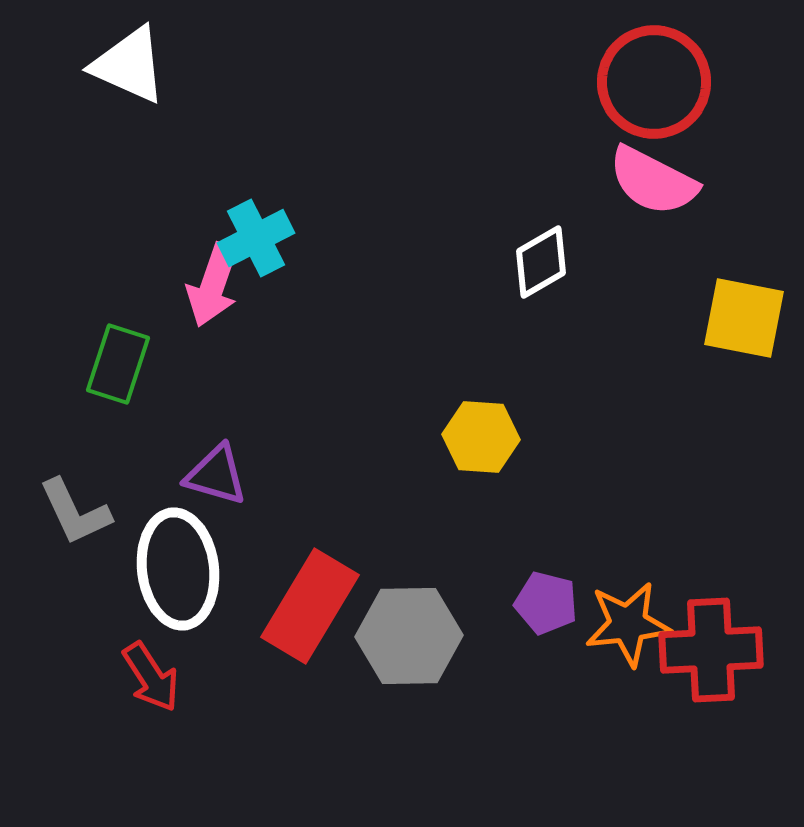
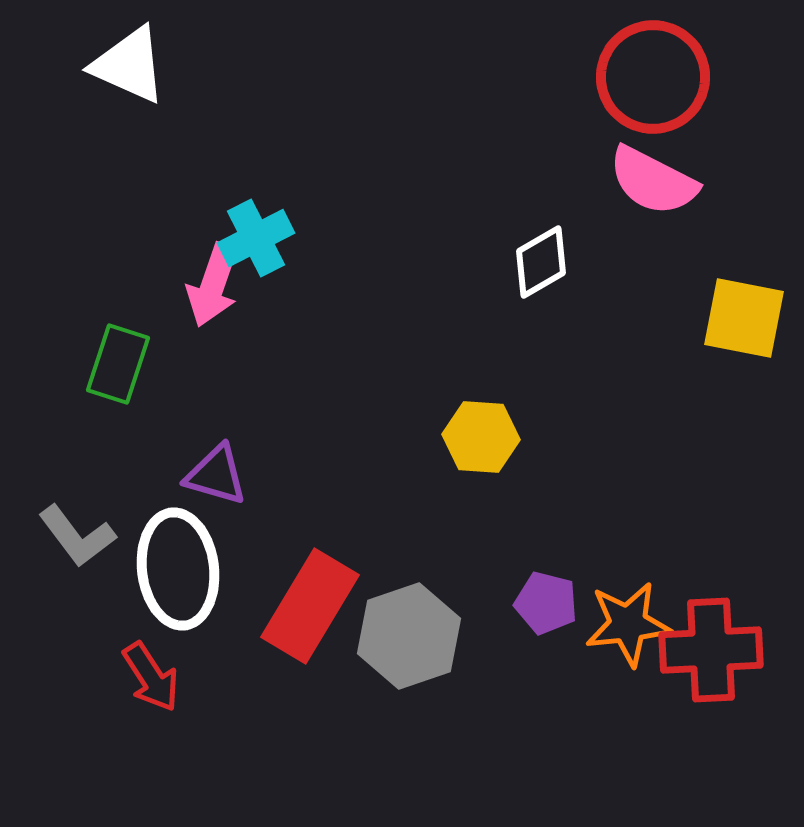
red circle: moved 1 px left, 5 px up
gray L-shape: moved 2 px right, 24 px down; rotated 12 degrees counterclockwise
gray hexagon: rotated 18 degrees counterclockwise
